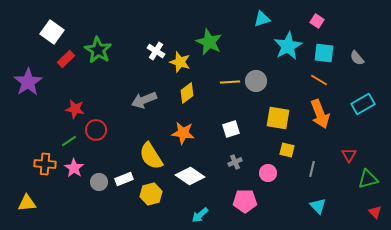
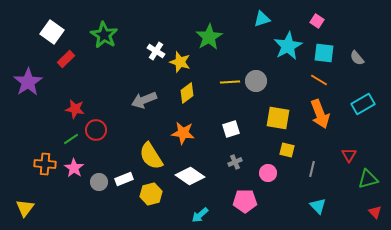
green star at (209, 42): moved 5 px up; rotated 16 degrees clockwise
green star at (98, 50): moved 6 px right, 15 px up
green line at (69, 141): moved 2 px right, 2 px up
yellow triangle at (27, 203): moved 2 px left, 5 px down; rotated 48 degrees counterclockwise
